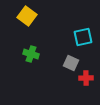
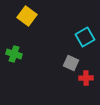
cyan square: moved 2 px right; rotated 18 degrees counterclockwise
green cross: moved 17 px left
